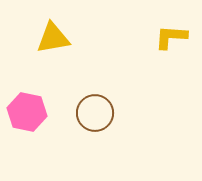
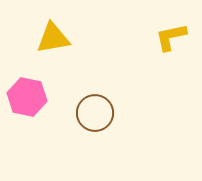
yellow L-shape: rotated 16 degrees counterclockwise
pink hexagon: moved 15 px up
